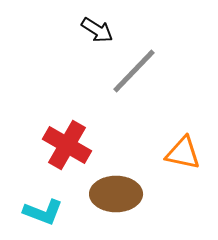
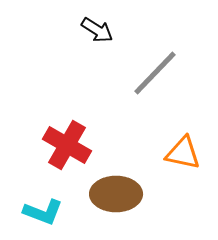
gray line: moved 21 px right, 2 px down
